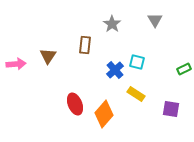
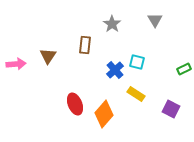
purple square: rotated 18 degrees clockwise
